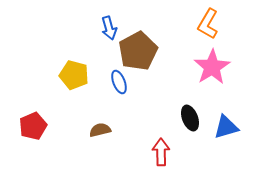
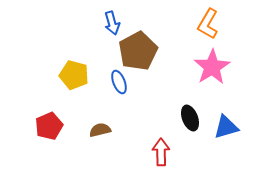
blue arrow: moved 3 px right, 5 px up
red pentagon: moved 16 px right
